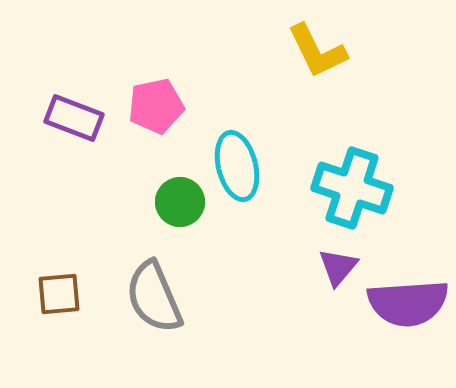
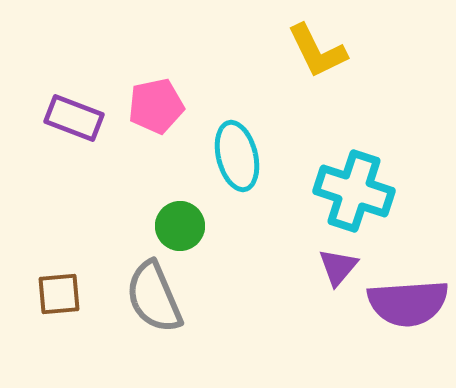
cyan ellipse: moved 10 px up
cyan cross: moved 2 px right, 3 px down
green circle: moved 24 px down
